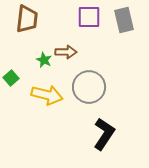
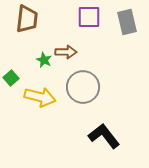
gray rectangle: moved 3 px right, 2 px down
gray circle: moved 6 px left
yellow arrow: moved 7 px left, 2 px down
black L-shape: moved 2 px down; rotated 72 degrees counterclockwise
